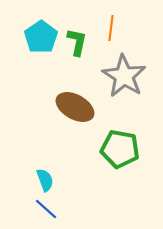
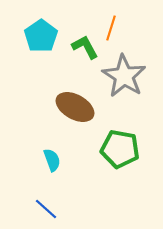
orange line: rotated 10 degrees clockwise
cyan pentagon: moved 1 px up
green L-shape: moved 8 px right, 5 px down; rotated 40 degrees counterclockwise
cyan semicircle: moved 7 px right, 20 px up
